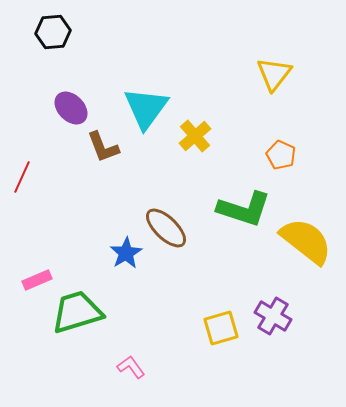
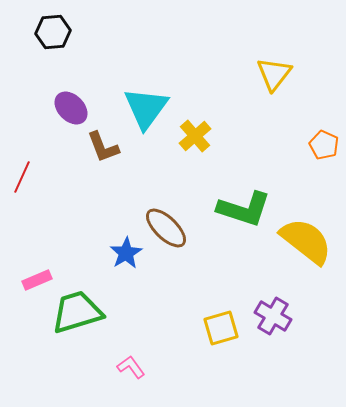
orange pentagon: moved 43 px right, 10 px up
